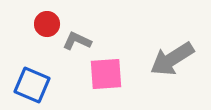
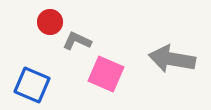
red circle: moved 3 px right, 2 px up
gray arrow: rotated 42 degrees clockwise
pink square: rotated 27 degrees clockwise
